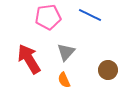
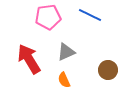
gray triangle: rotated 24 degrees clockwise
